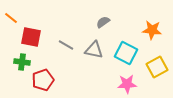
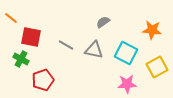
green cross: moved 1 px left, 3 px up; rotated 21 degrees clockwise
